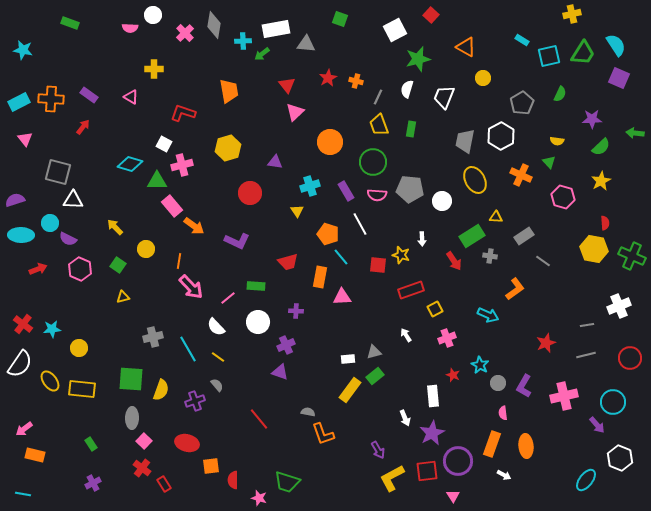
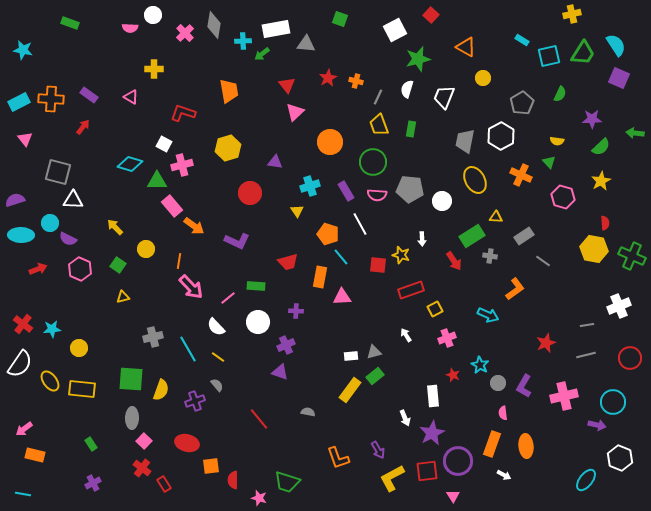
white rectangle at (348, 359): moved 3 px right, 3 px up
purple arrow at (597, 425): rotated 36 degrees counterclockwise
orange L-shape at (323, 434): moved 15 px right, 24 px down
